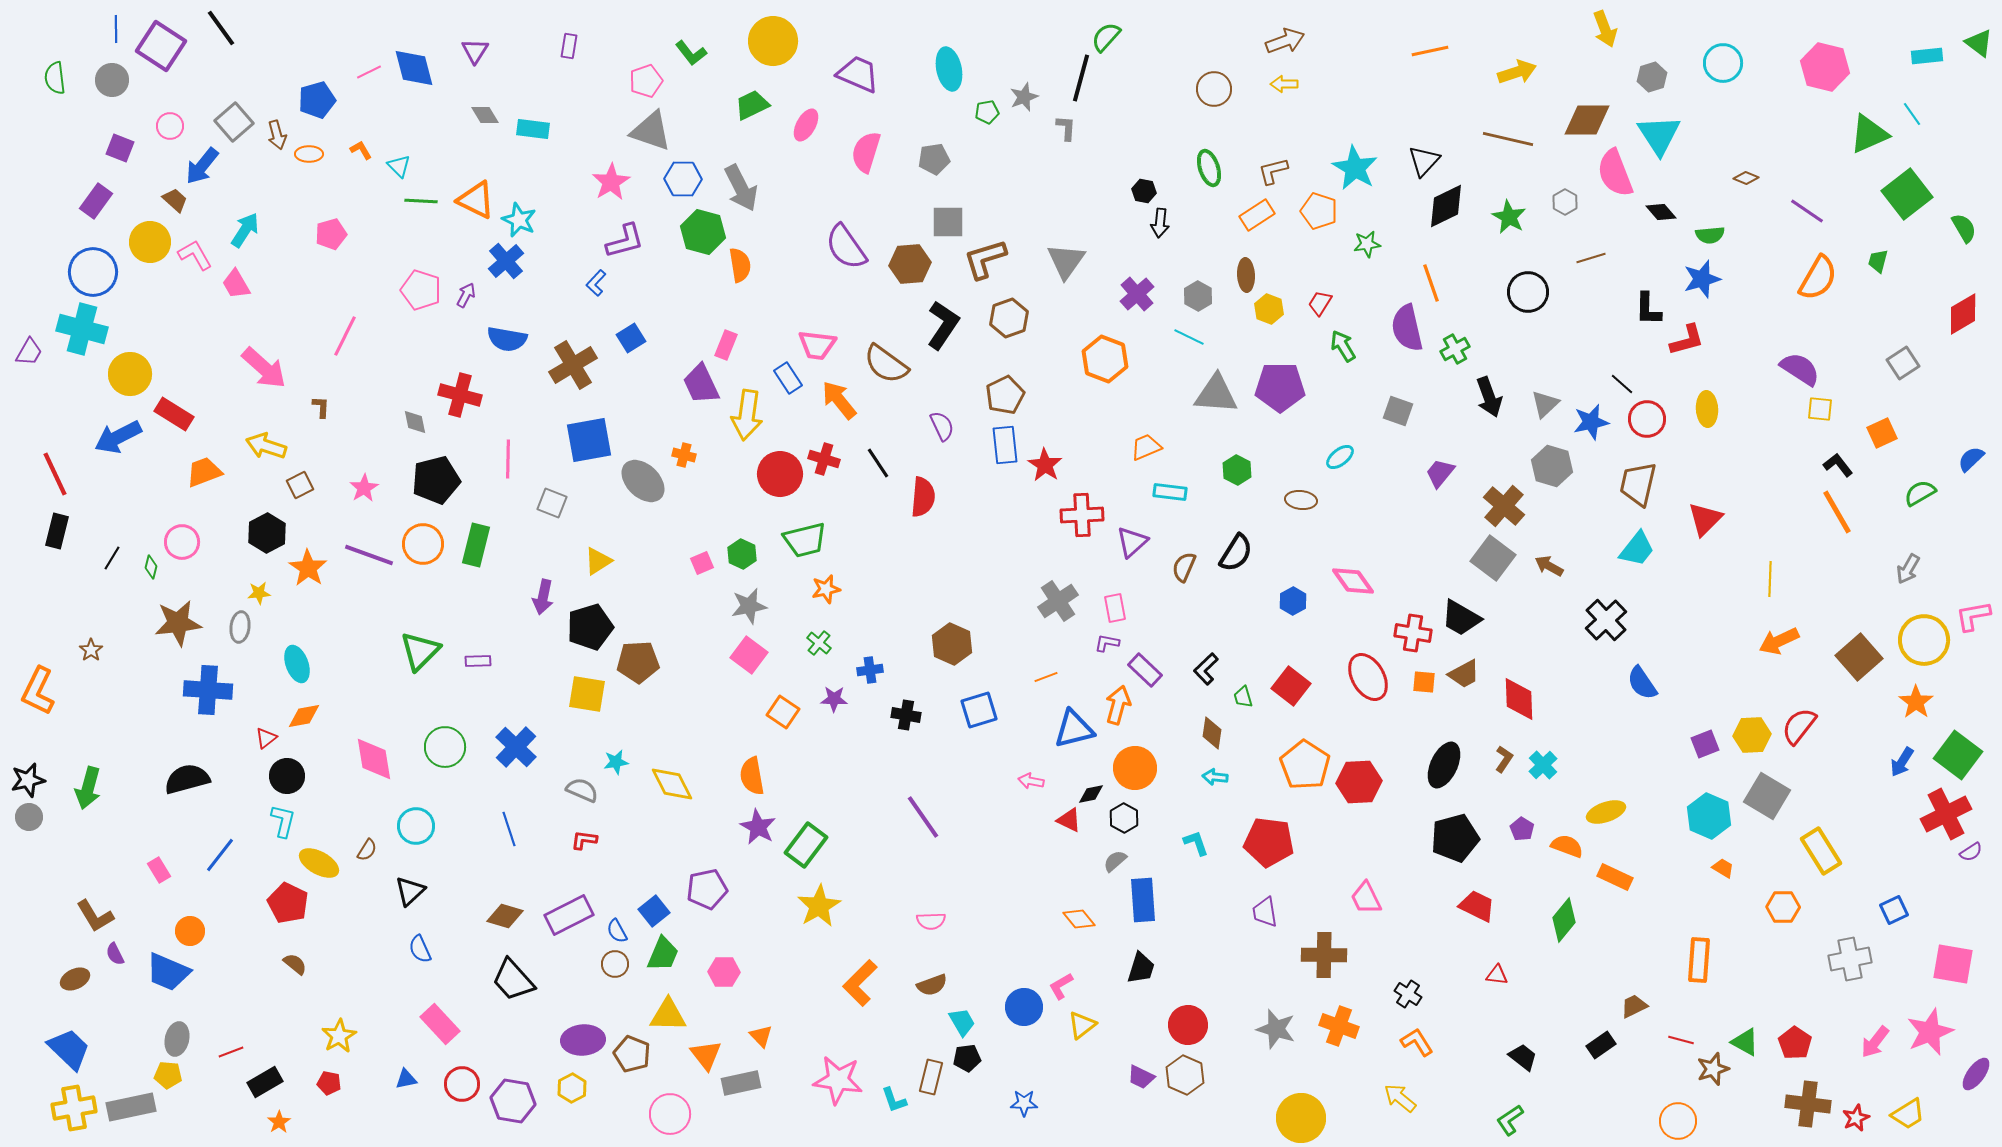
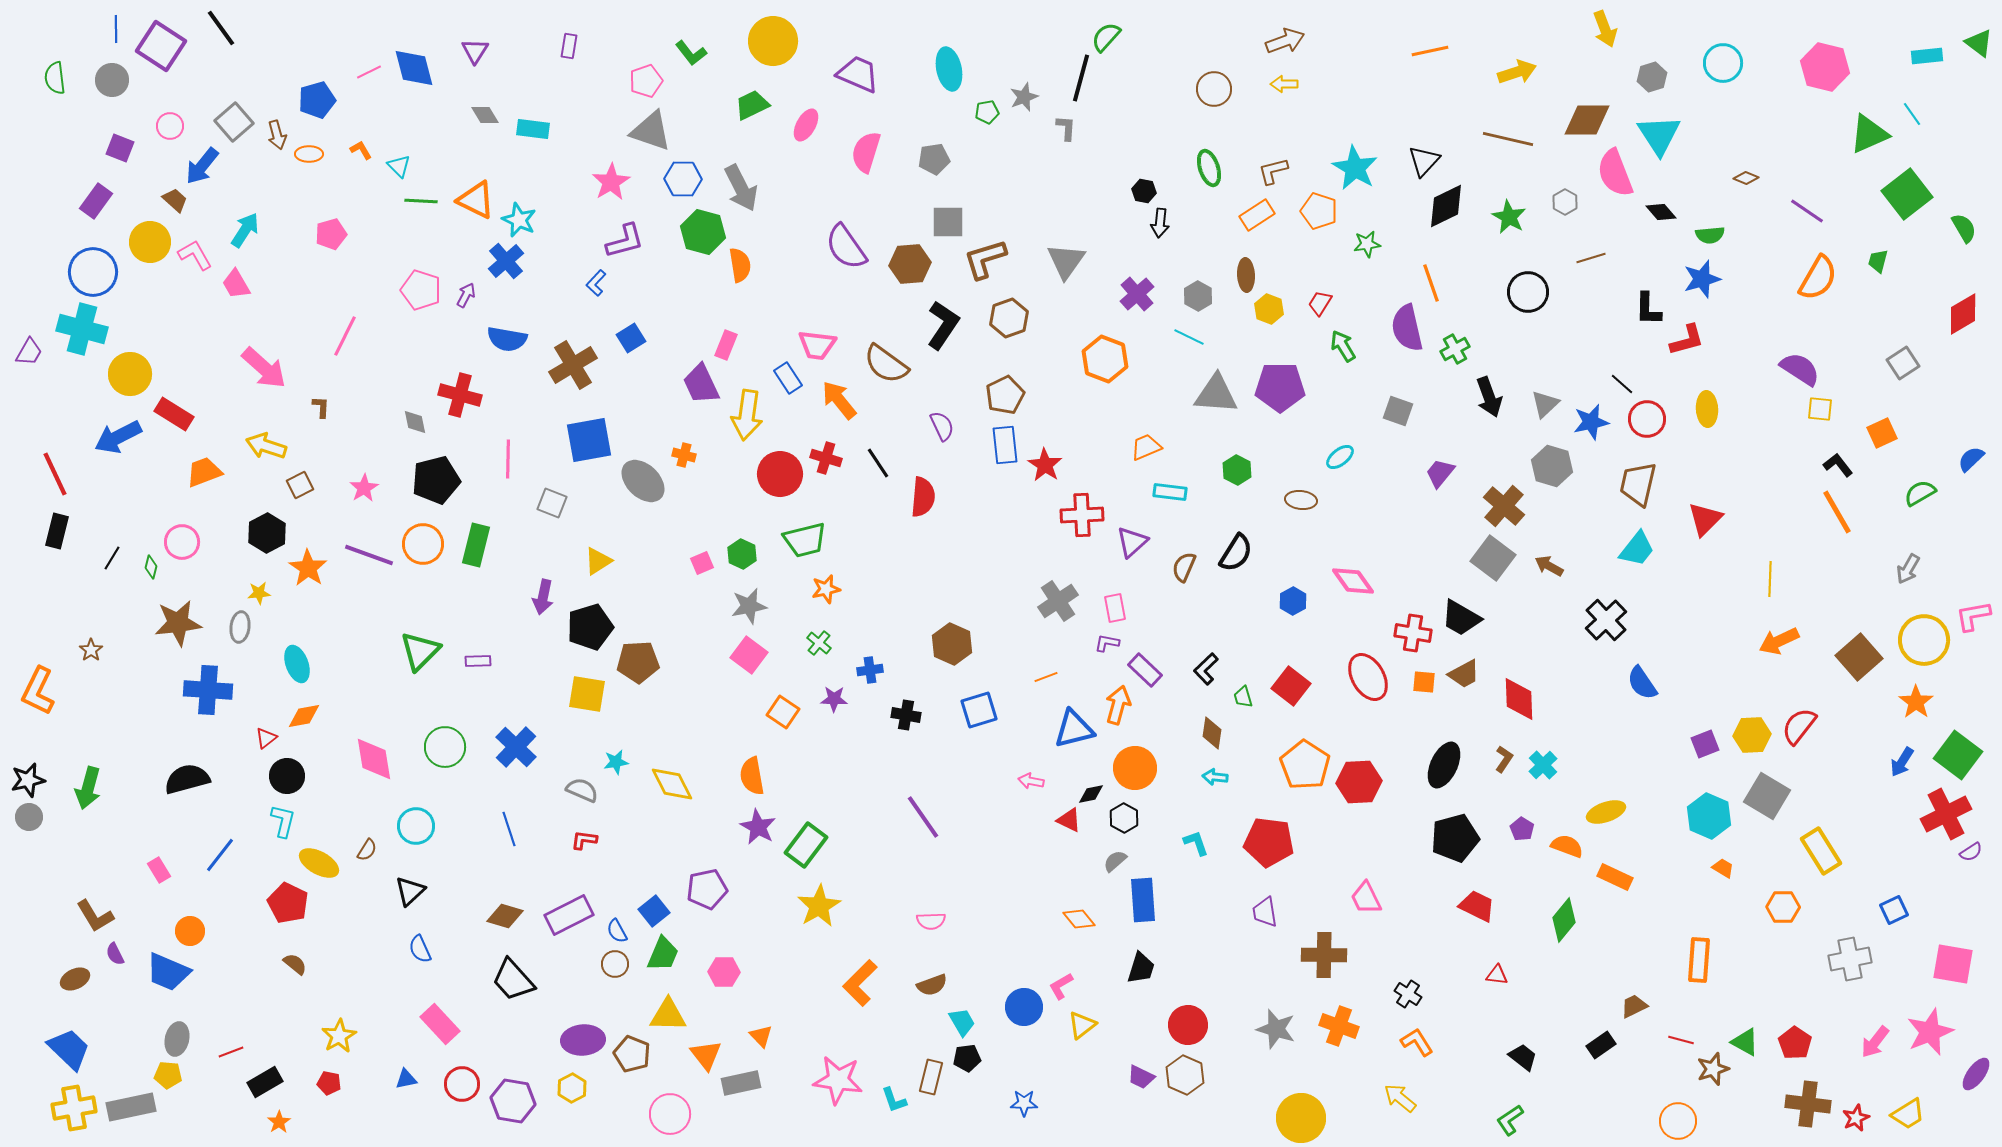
red cross at (824, 459): moved 2 px right, 1 px up
